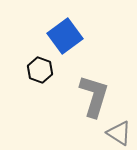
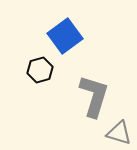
black hexagon: rotated 25 degrees clockwise
gray triangle: rotated 16 degrees counterclockwise
